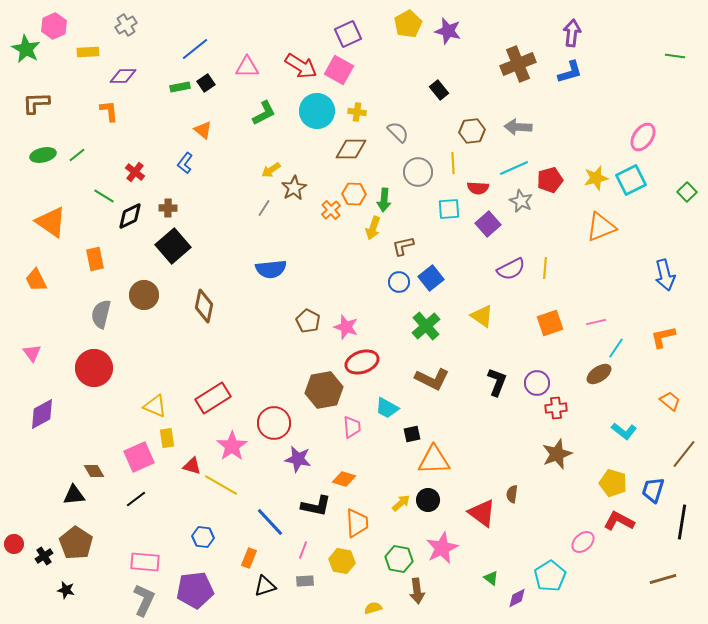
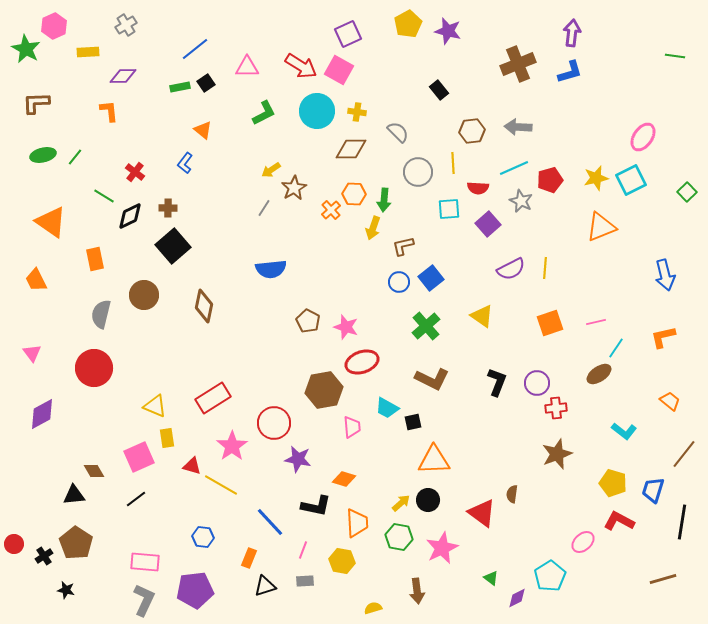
green line at (77, 155): moved 2 px left, 2 px down; rotated 12 degrees counterclockwise
black square at (412, 434): moved 1 px right, 12 px up
green hexagon at (399, 559): moved 22 px up
